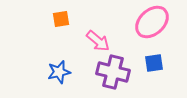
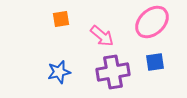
pink arrow: moved 4 px right, 5 px up
blue square: moved 1 px right, 1 px up
purple cross: rotated 24 degrees counterclockwise
